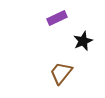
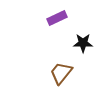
black star: moved 2 px down; rotated 24 degrees clockwise
